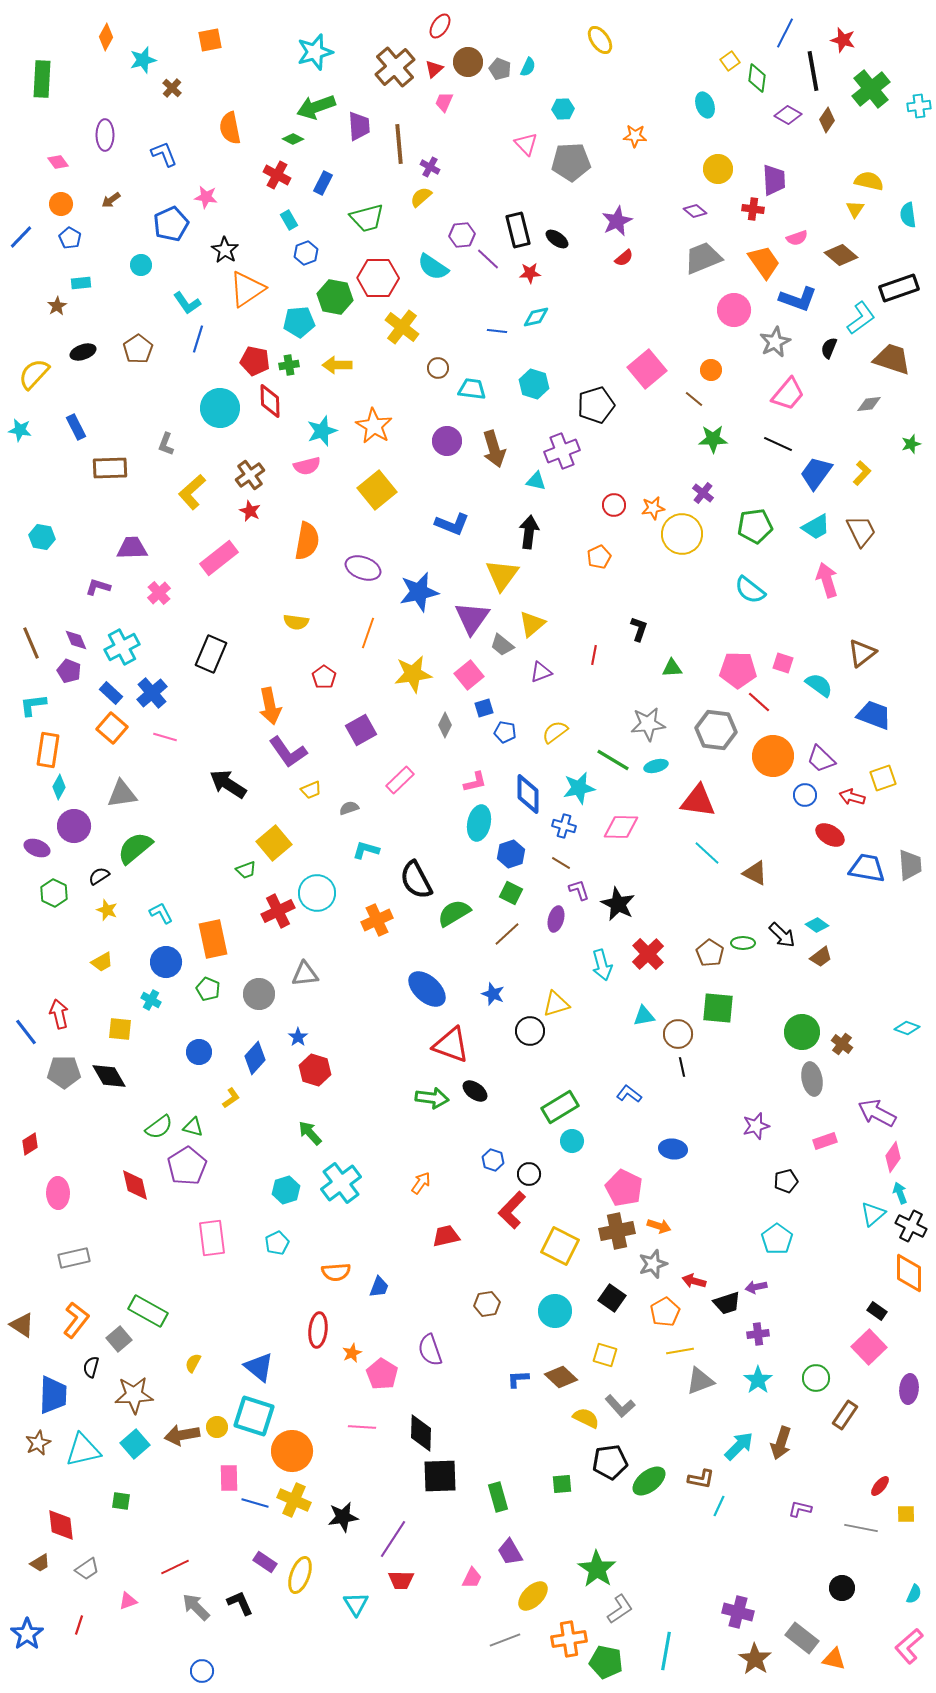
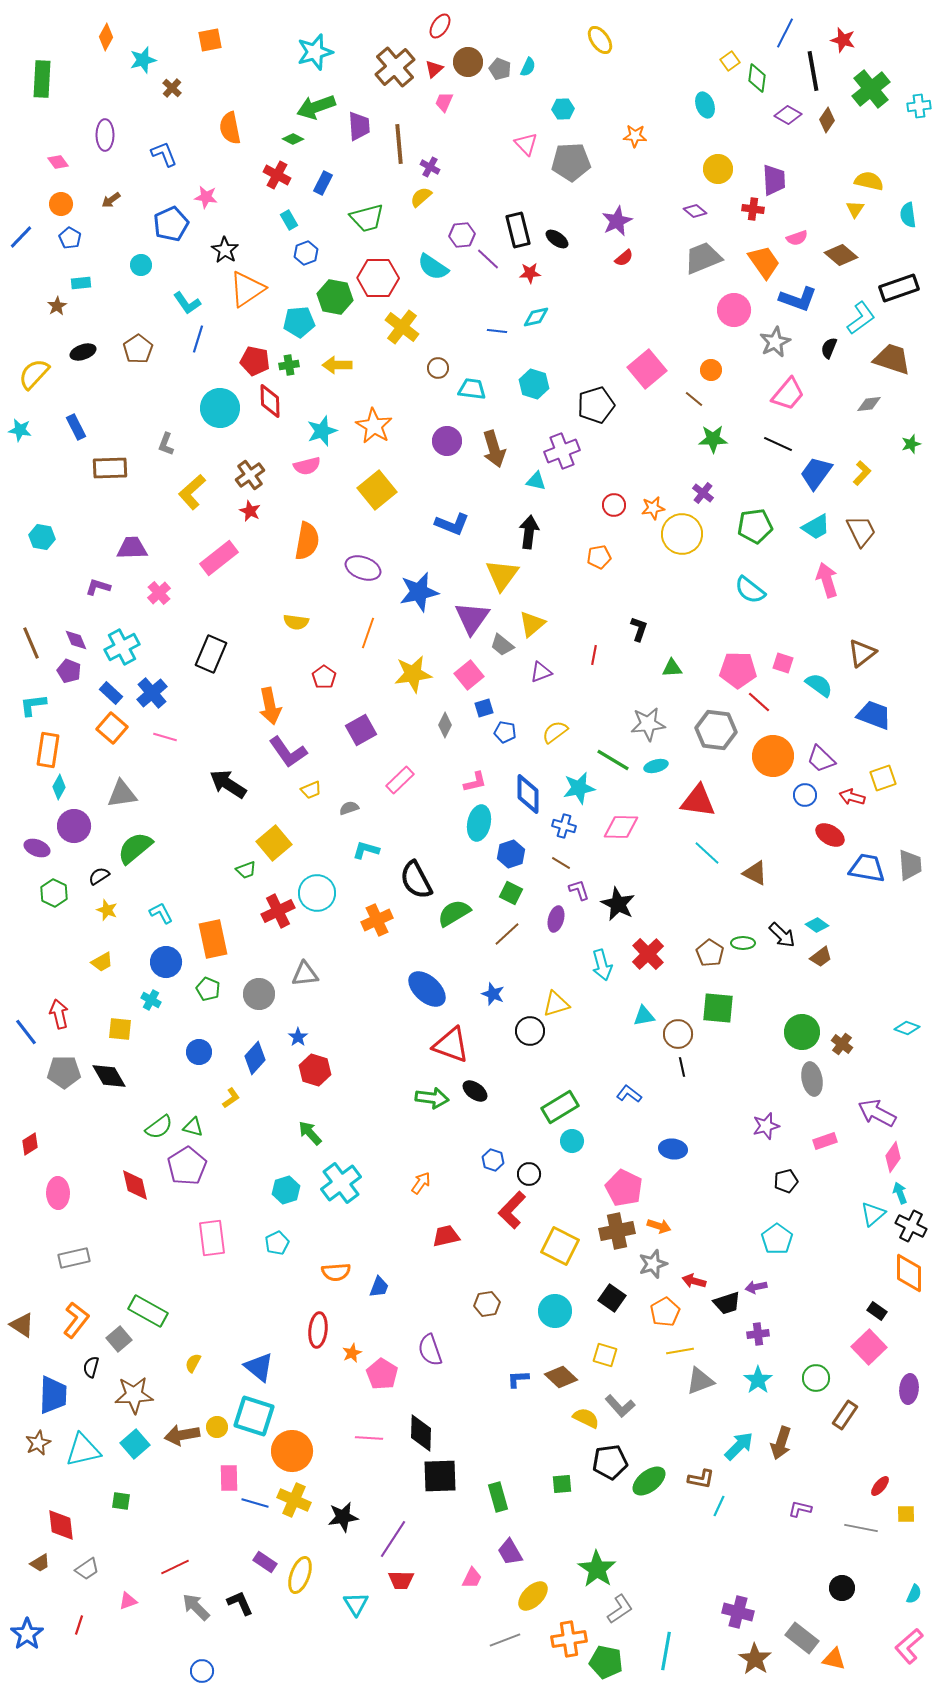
orange pentagon at (599, 557): rotated 15 degrees clockwise
purple star at (756, 1126): moved 10 px right
pink line at (362, 1427): moved 7 px right, 11 px down
